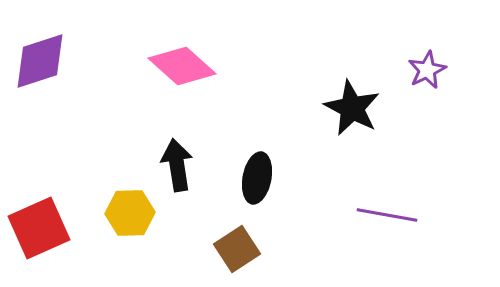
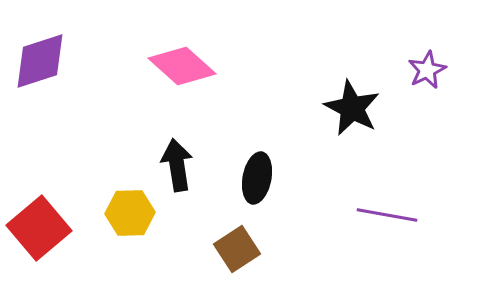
red square: rotated 16 degrees counterclockwise
